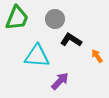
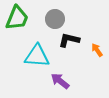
black L-shape: moved 2 px left; rotated 20 degrees counterclockwise
orange arrow: moved 6 px up
purple arrow: rotated 96 degrees counterclockwise
